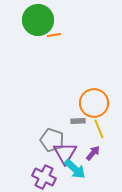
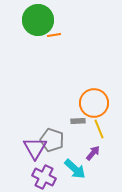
purple triangle: moved 30 px left, 5 px up
